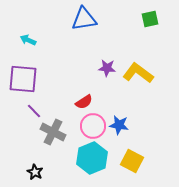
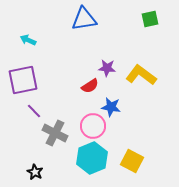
yellow L-shape: moved 3 px right, 2 px down
purple square: moved 1 px down; rotated 16 degrees counterclockwise
red semicircle: moved 6 px right, 16 px up
blue star: moved 8 px left, 18 px up
gray cross: moved 2 px right, 1 px down
